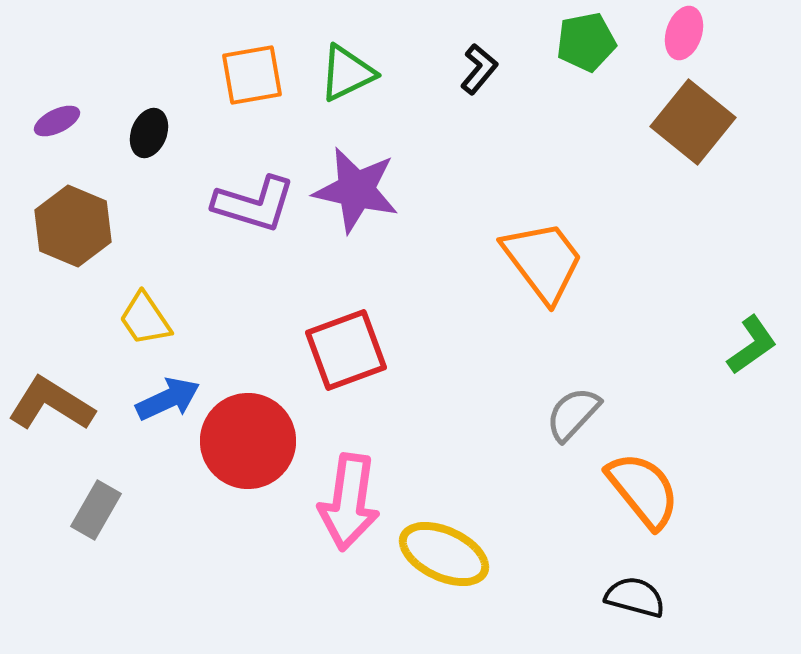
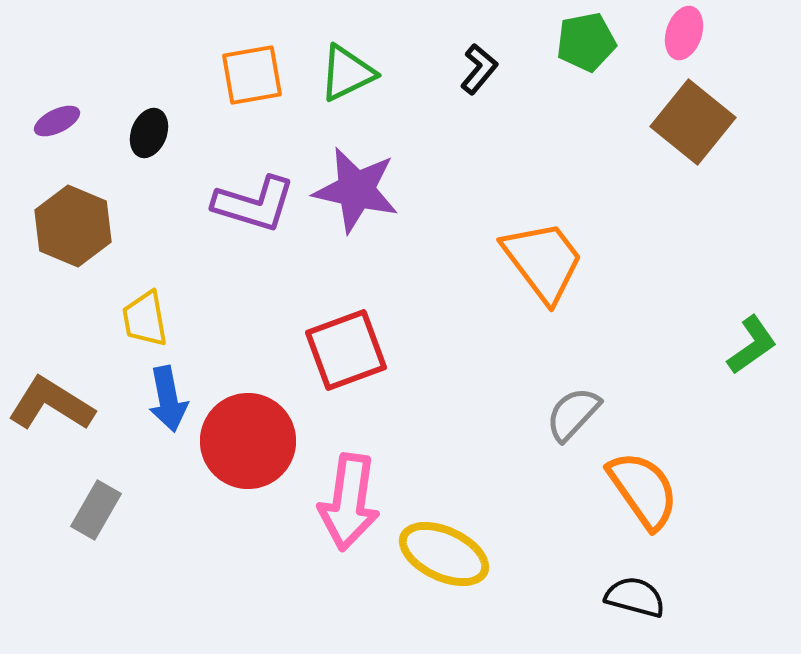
yellow trapezoid: rotated 24 degrees clockwise
blue arrow: rotated 104 degrees clockwise
orange semicircle: rotated 4 degrees clockwise
